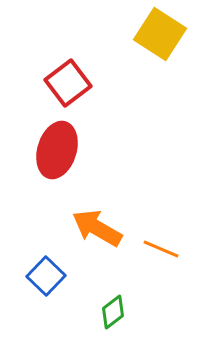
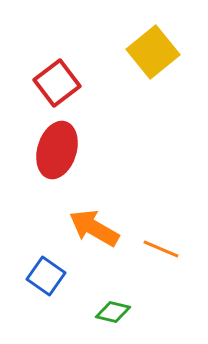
yellow square: moved 7 px left, 18 px down; rotated 18 degrees clockwise
red square: moved 11 px left
orange arrow: moved 3 px left
blue square: rotated 9 degrees counterclockwise
green diamond: rotated 52 degrees clockwise
